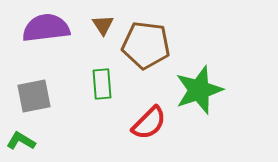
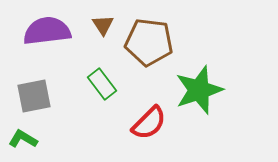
purple semicircle: moved 1 px right, 3 px down
brown pentagon: moved 3 px right, 3 px up
green rectangle: rotated 32 degrees counterclockwise
green L-shape: moved 2 px right, 2 px up
